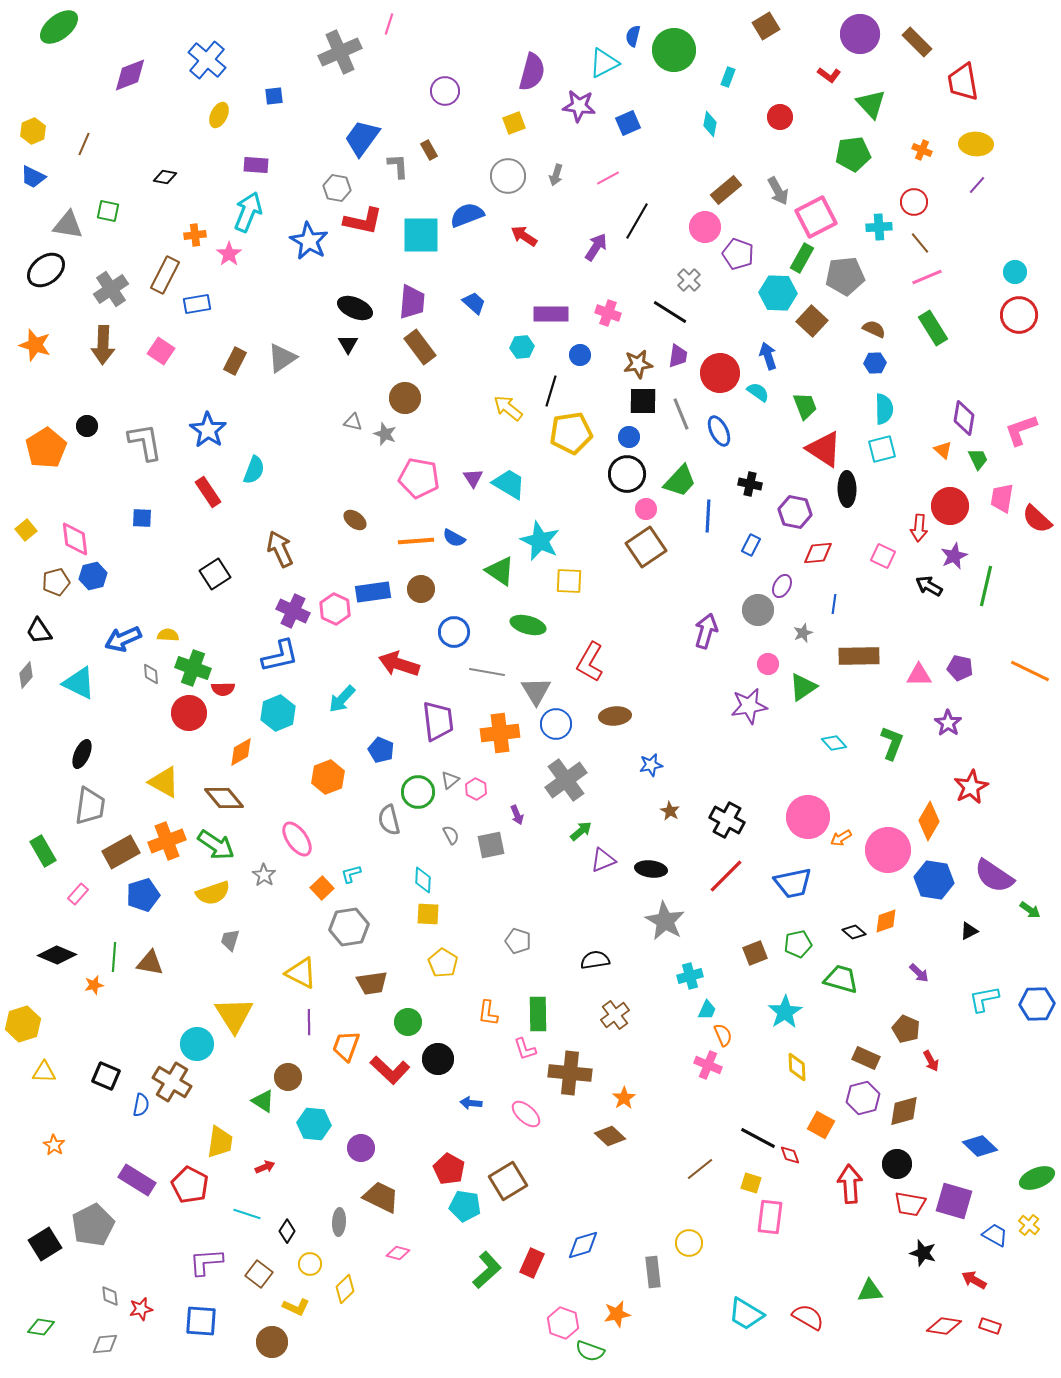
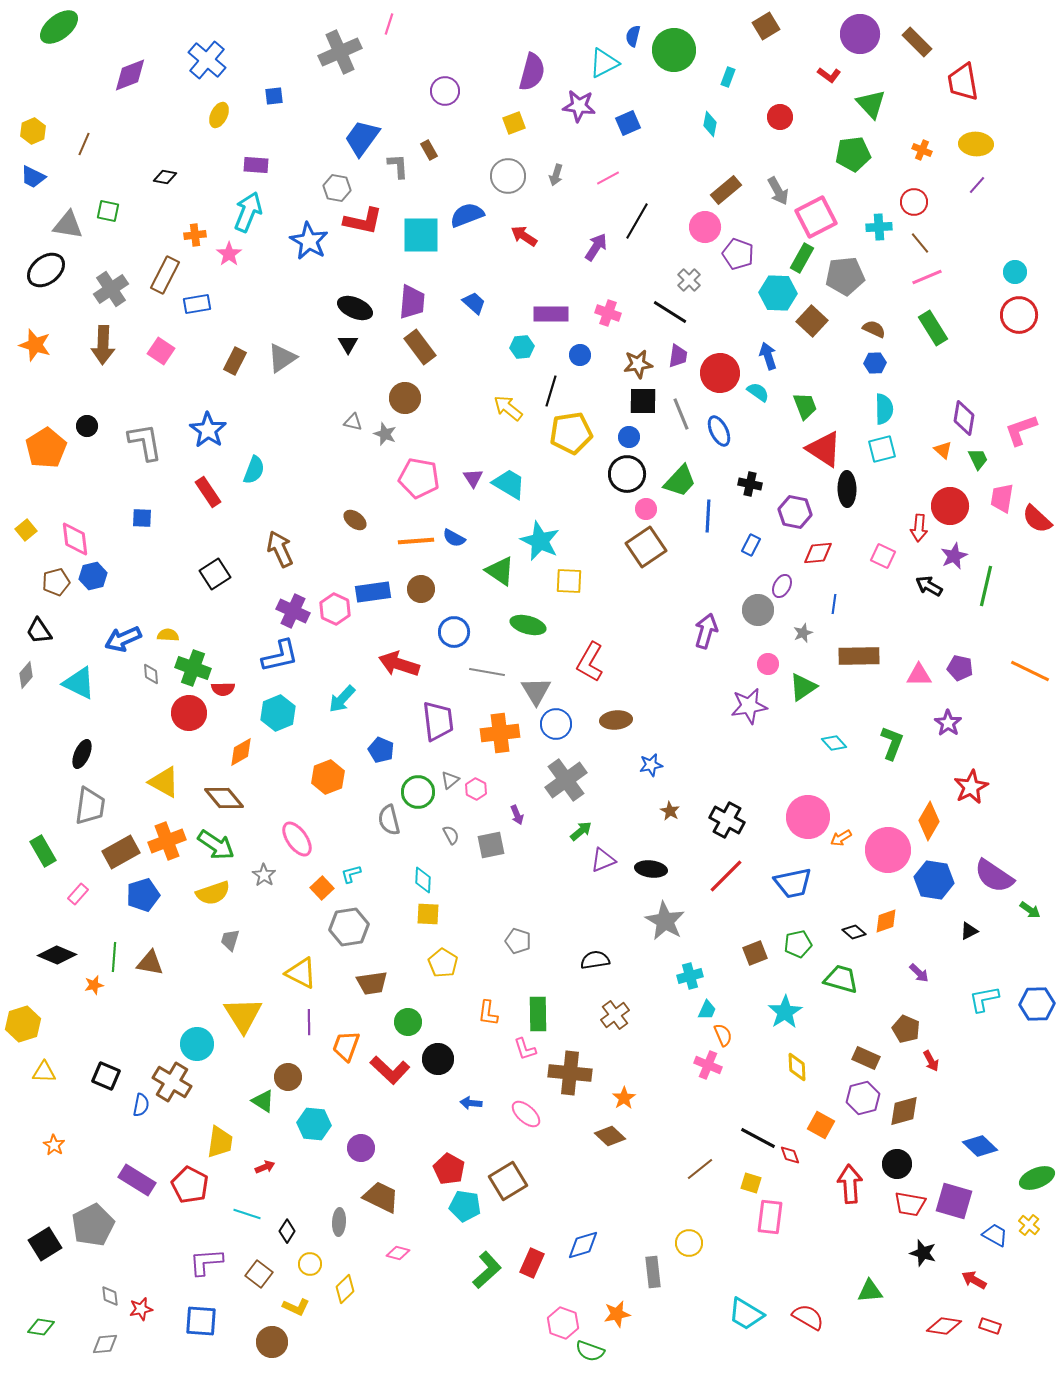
brown ellipse at (615, 716): moved 1 px right, 4 px down
yellow triangle at (234, 1015): moved 9 px right
